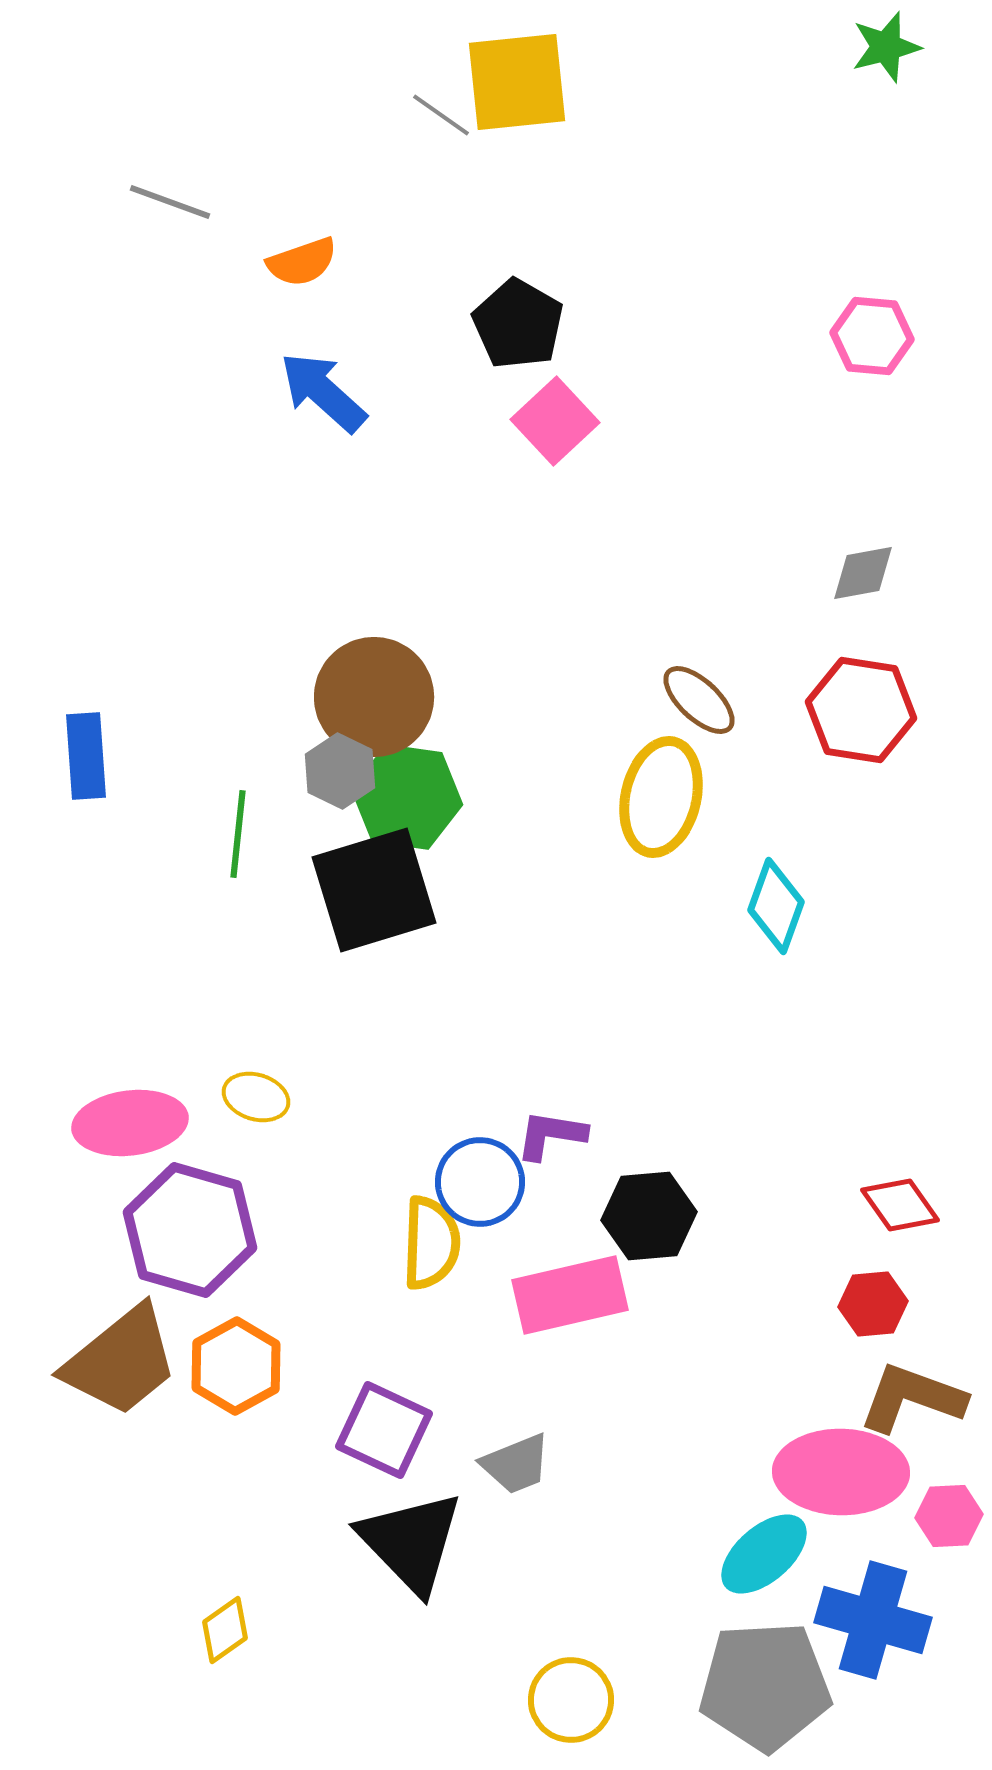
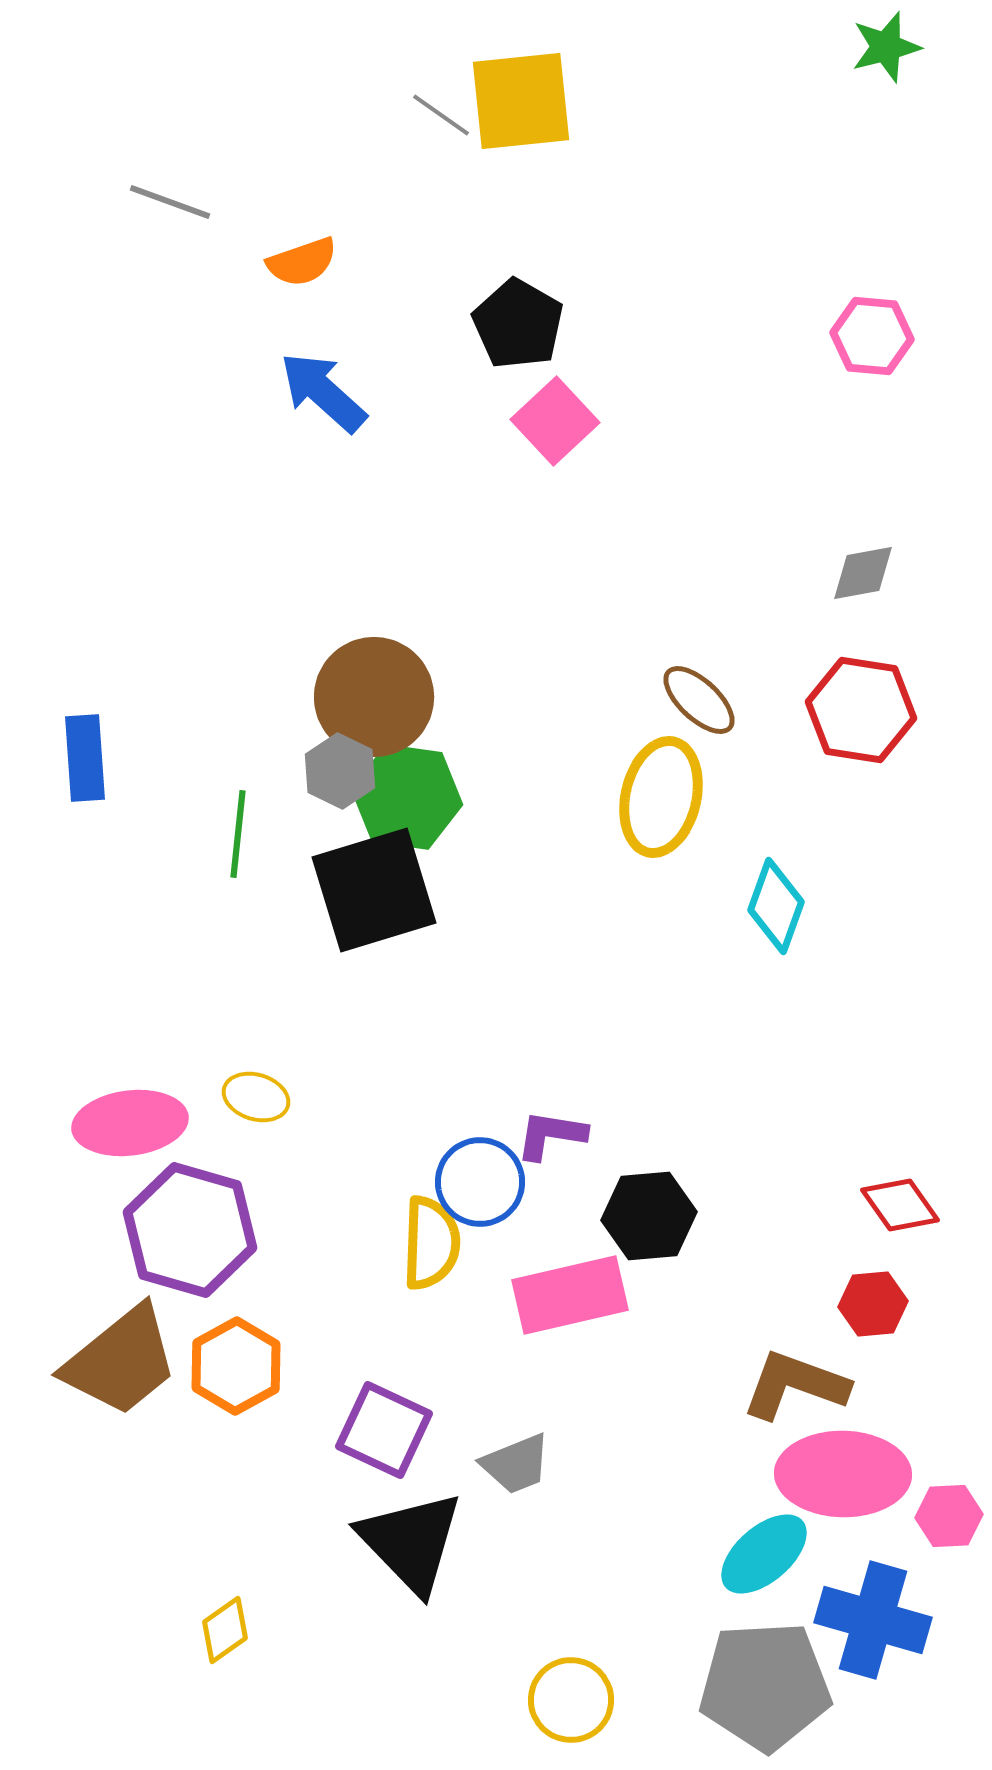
yellow square at (517, 82): moved 4 px right, 19 px down
blue rectangle at (86, 756): moved 1 px left, 2 px down
brown L-shape at (912, 1398): moved 117 px left, 13 px up
pink ellipse at (841, 1472): moved 2 px right, 2 px down
